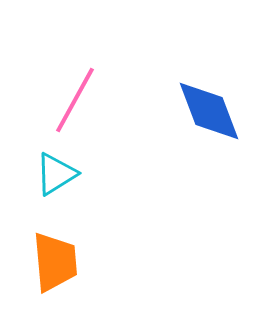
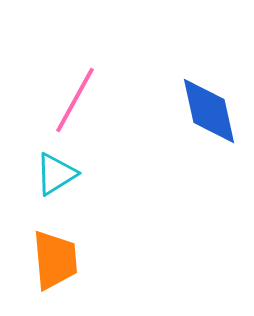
blue diamond: rotated 8 degrees clockwise
orange trapezoid: moved 2 px up
